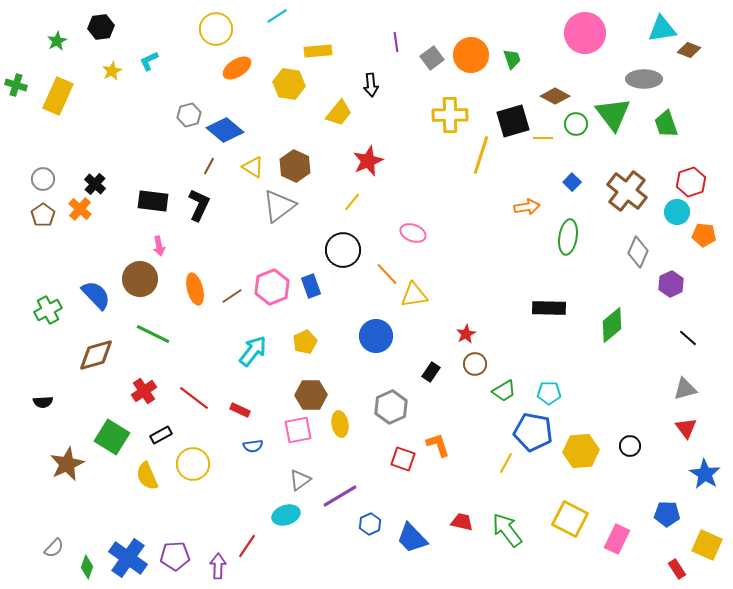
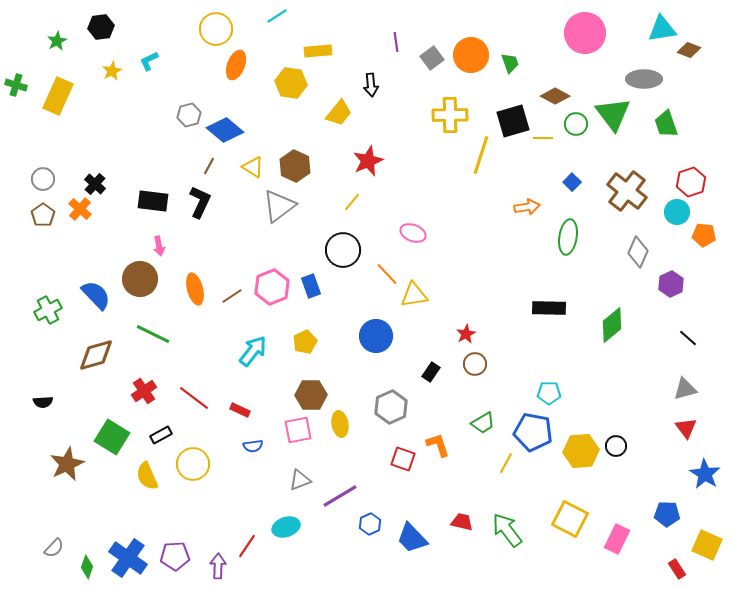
green trapezoid at (512, 59): moved 2 px left, 4 px down
orange ellipse at (237, 68): moved 1 px left, 3 px up; rotated 36 degrees counterclockwise
yellow hexagon at (289, 84): moved 2 px right, 1 px up
black L-shape at (199, 205): moved 1 px right, 3 px up
green trapezoid at (504, 391): moved 21 px left, 32 px down
black circle at (630, 446): moved 14 px left
gray triangle at (300, 480): rotated 15 degrees clockwise
cyan ellipse at (286, 515): moved 12 px down
